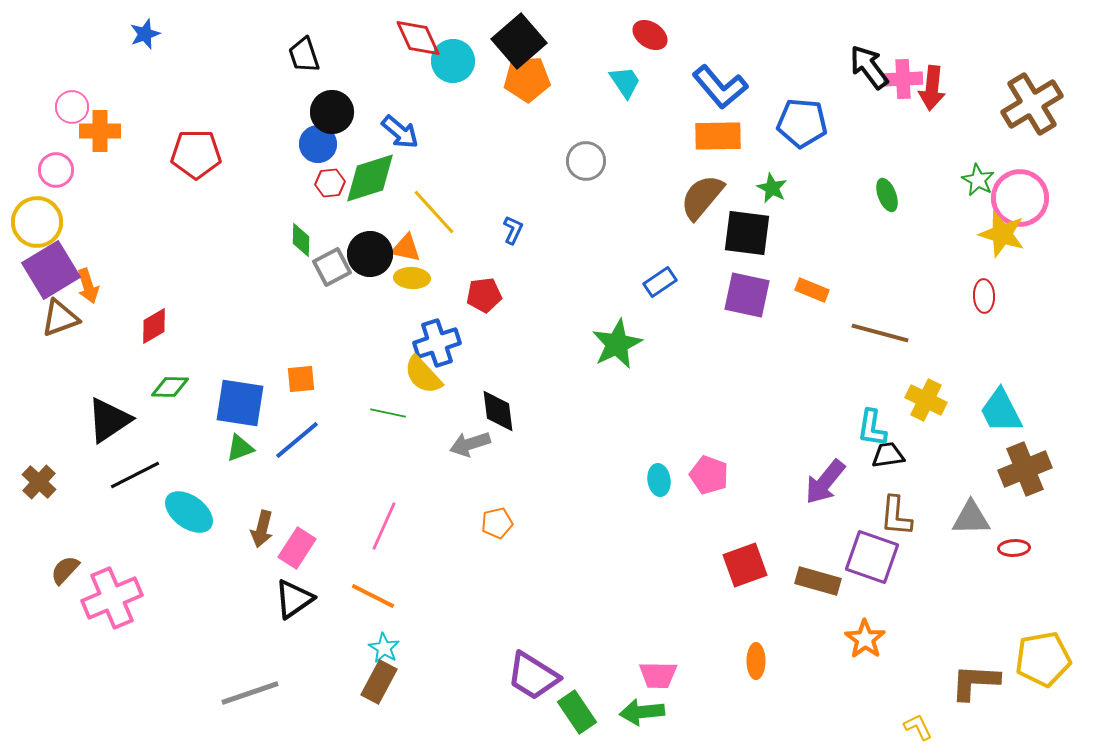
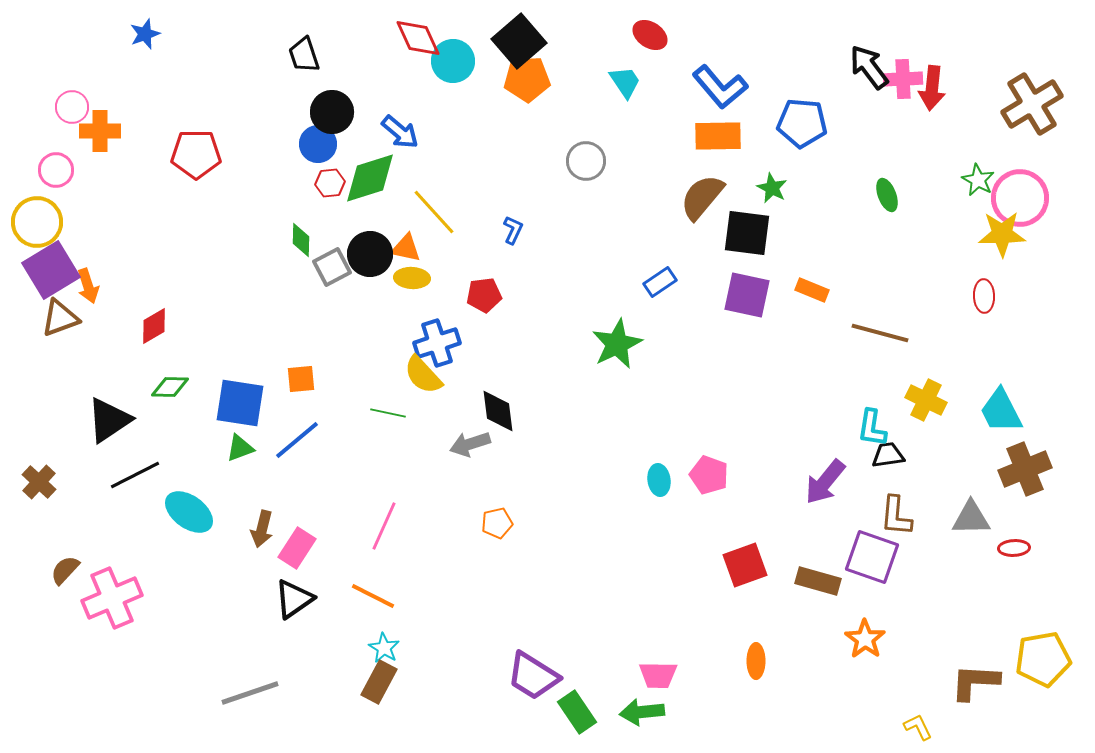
yellow star at (1002, 234): rotated 18 degrees counterclockwise
